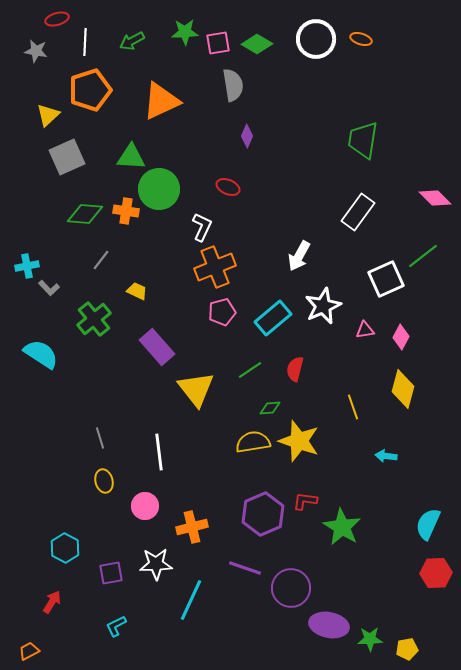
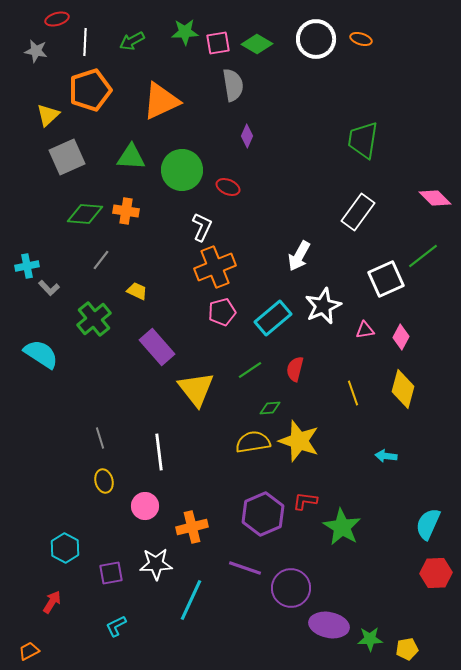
green circle at (159, 189): moved 23 px right, 19 px up
yellow line at (353, 407): moved 14 px up
